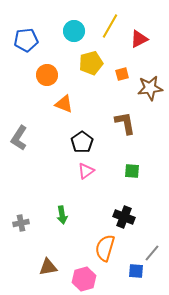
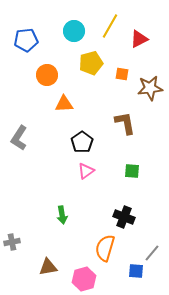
orange square: rotated 24 degrees clockwise
orange triangle: rotated 24 degrees counterclockwise
gray cross: moved 9 px left, 19 px down
